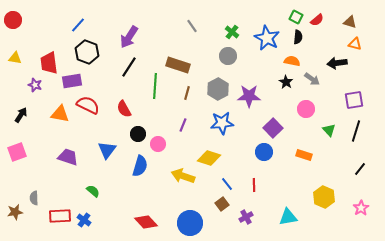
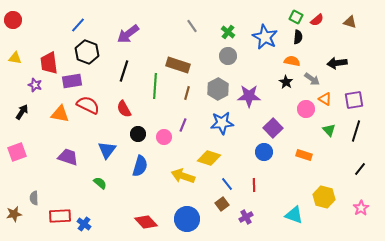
green cross at (232, 32): moved 4 px left
purple arrow at (129, 37): moved 1 px left, 3 px up; rotated 20 degrees clockwise
blue star at (267, 38): moved 2 px left, 1 px up
orange triangle at (355, 44): moved 30 px left, 55 px down; rotated 16 degrees clockwise
black line at (129, 67): moved 5 px left, 4 px down; rotated 15 degrees counterclockwise
black arrow at (21, 115): moved 1 px right, 3 px up
pink circle at (158, 144): moved 6 px right, 7 px up
green semicircle at (93, 191): moved 7 px right, 8 px up
yellow hexagon at (324, 197): rotated 10 degrees counterclockwise
brown star at (15, 212): moved 1 px left, 2 px down
cyan triangle at (288, 217): moved 6 px right, 2 px up; rotated 30 degrees clockwise
blue cross at (84, 220): moved 4 px down
blue circle at (190, 223): moved 3 px left, 4 px up
